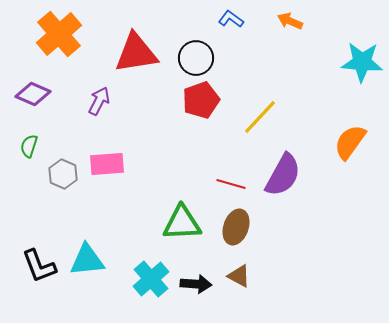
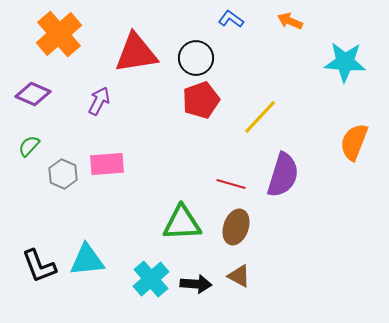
cyan star: moved 17 px left
orange semicircle: moved 4 px right; rotated 15 degrees counterclockwise
green semicircle: rotated 25 degrees clockwise
purple semicircle: rotated 12 degrees counterclockwise
